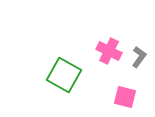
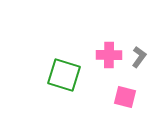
pink cross: moved 4 px down; rotated 25 degrees counterclockwise
green square: rotated 12 degrees counterclockwise
